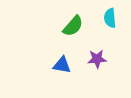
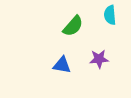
cyan semicircle: moved 3 px up
purple star: moved 2 px right
